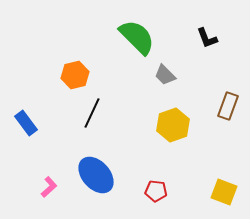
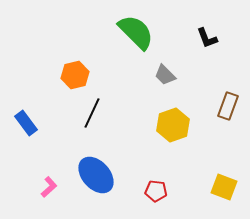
green semicircle: moved 1 px left, 5 px up
yellow square: moved 5 px up
